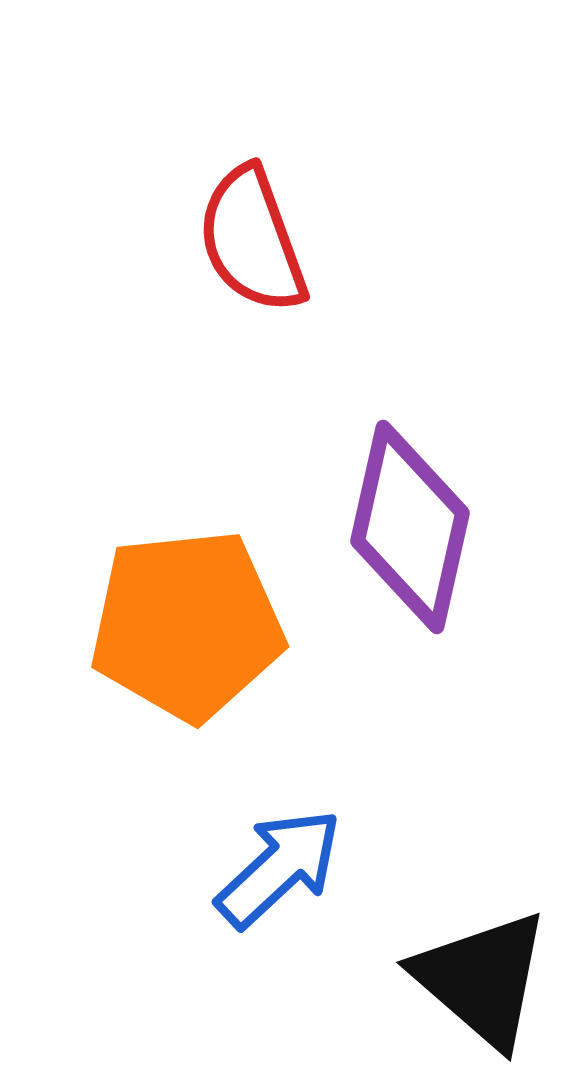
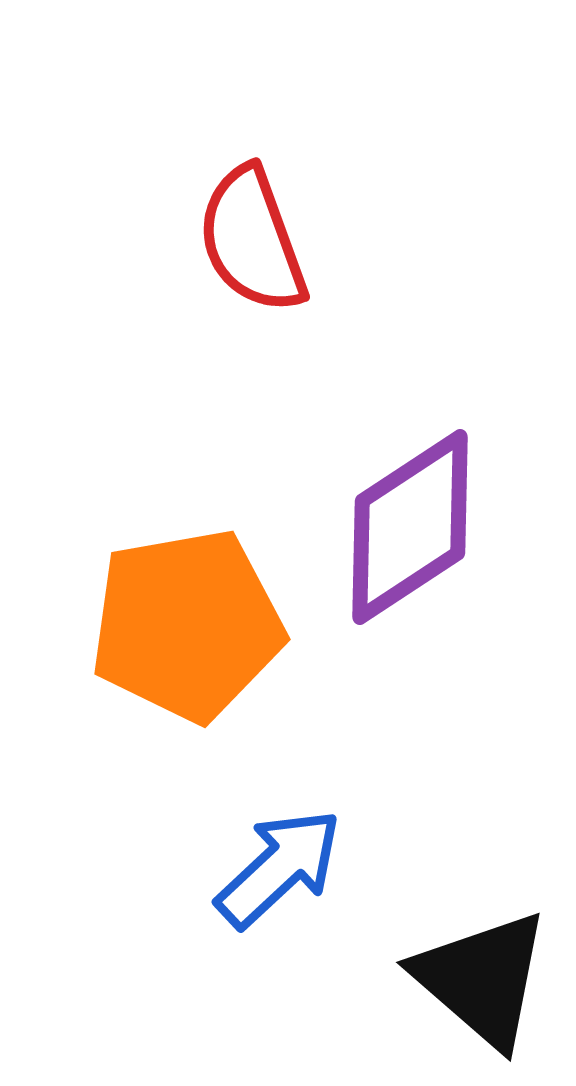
purple diamond: rotated 44 degrees clockwise
orange pentagon: rotated 4 degrees counterclockwise
